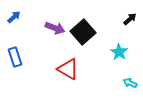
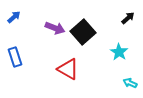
black arrow: moved 2 px left, 1 px up
